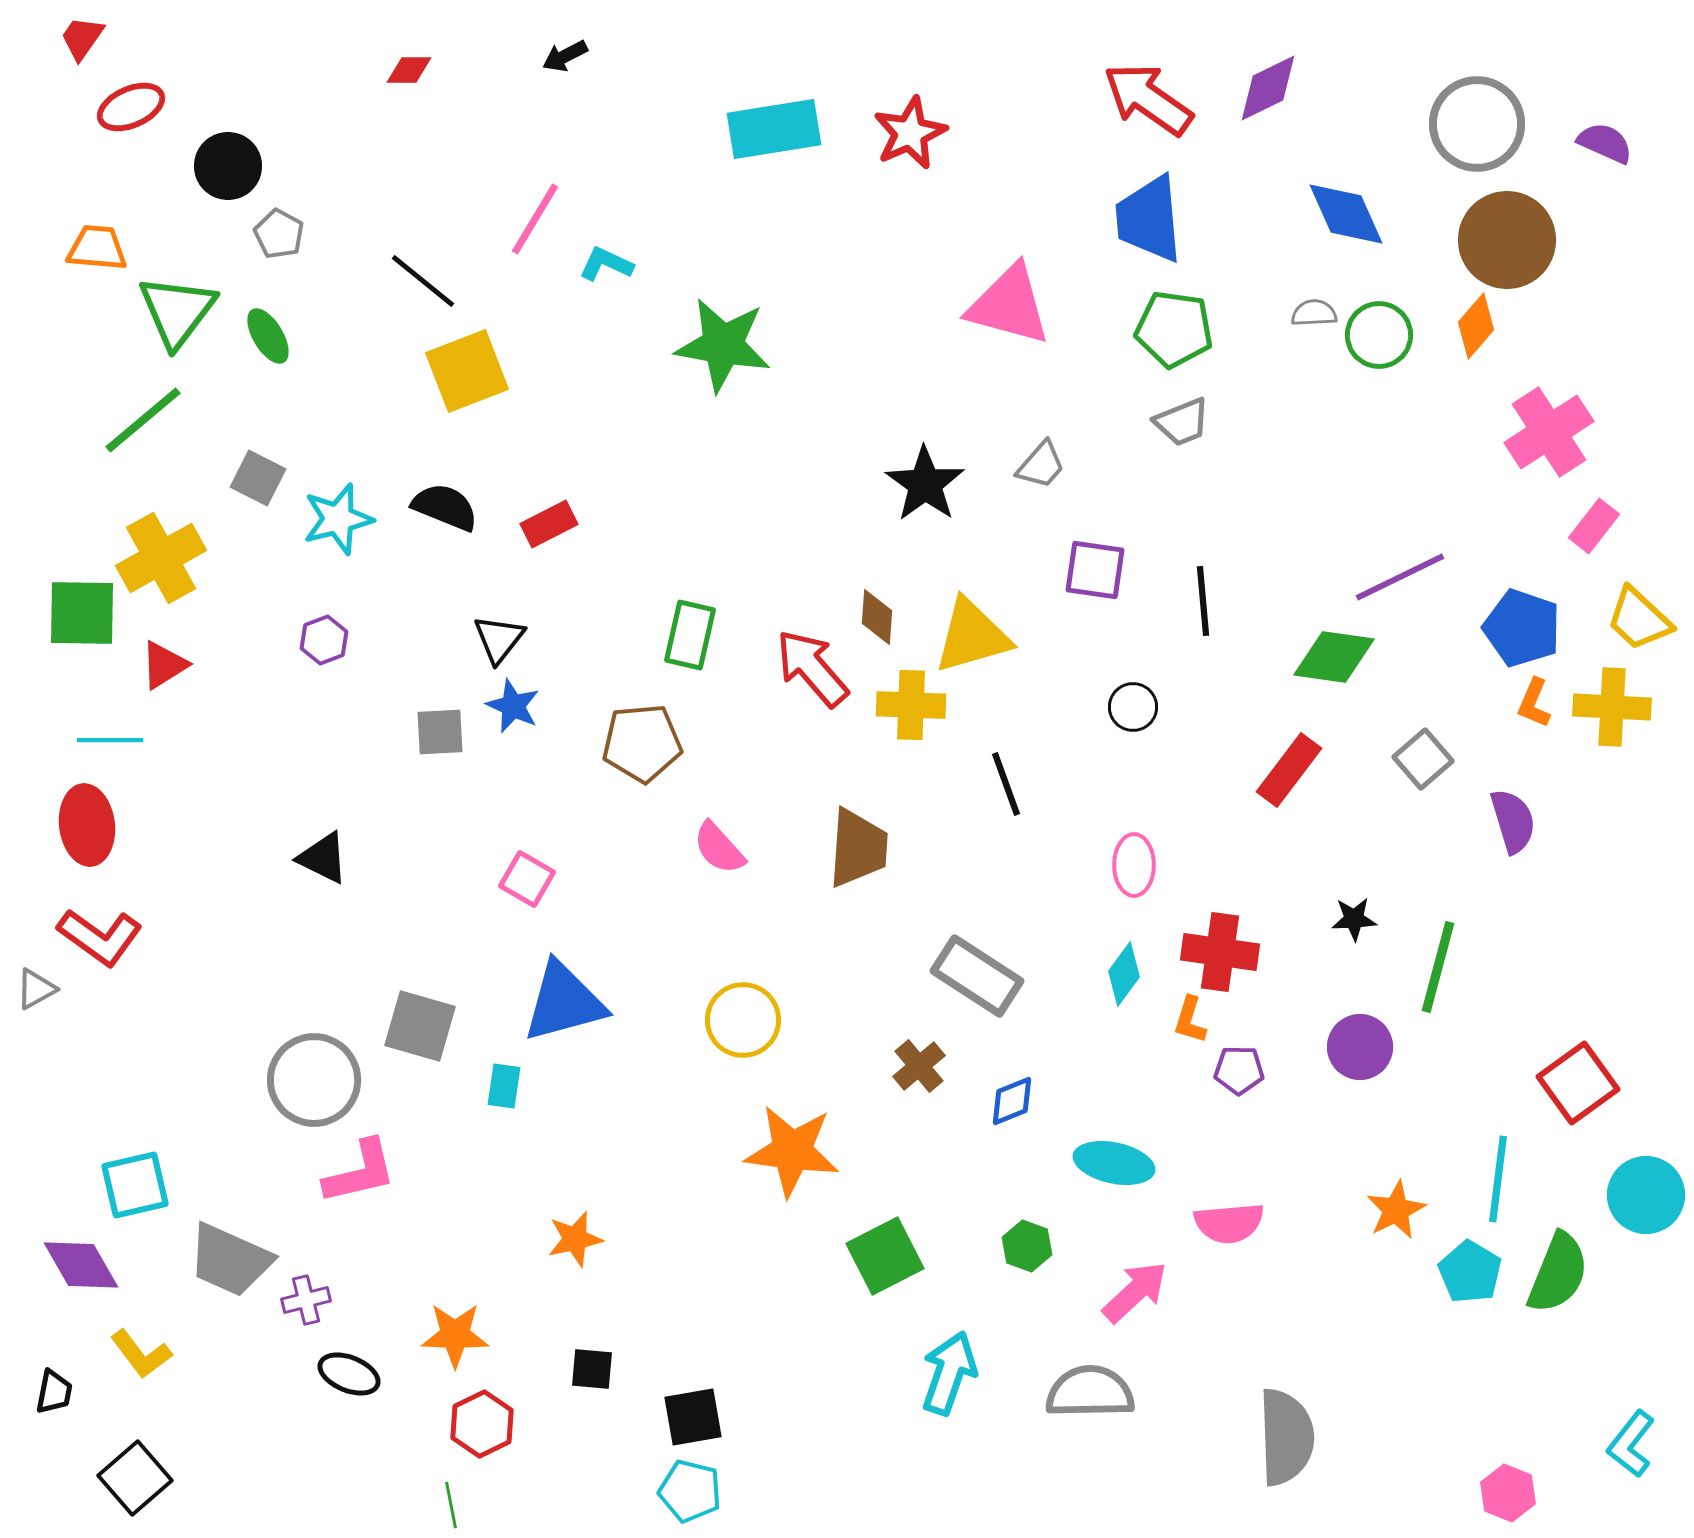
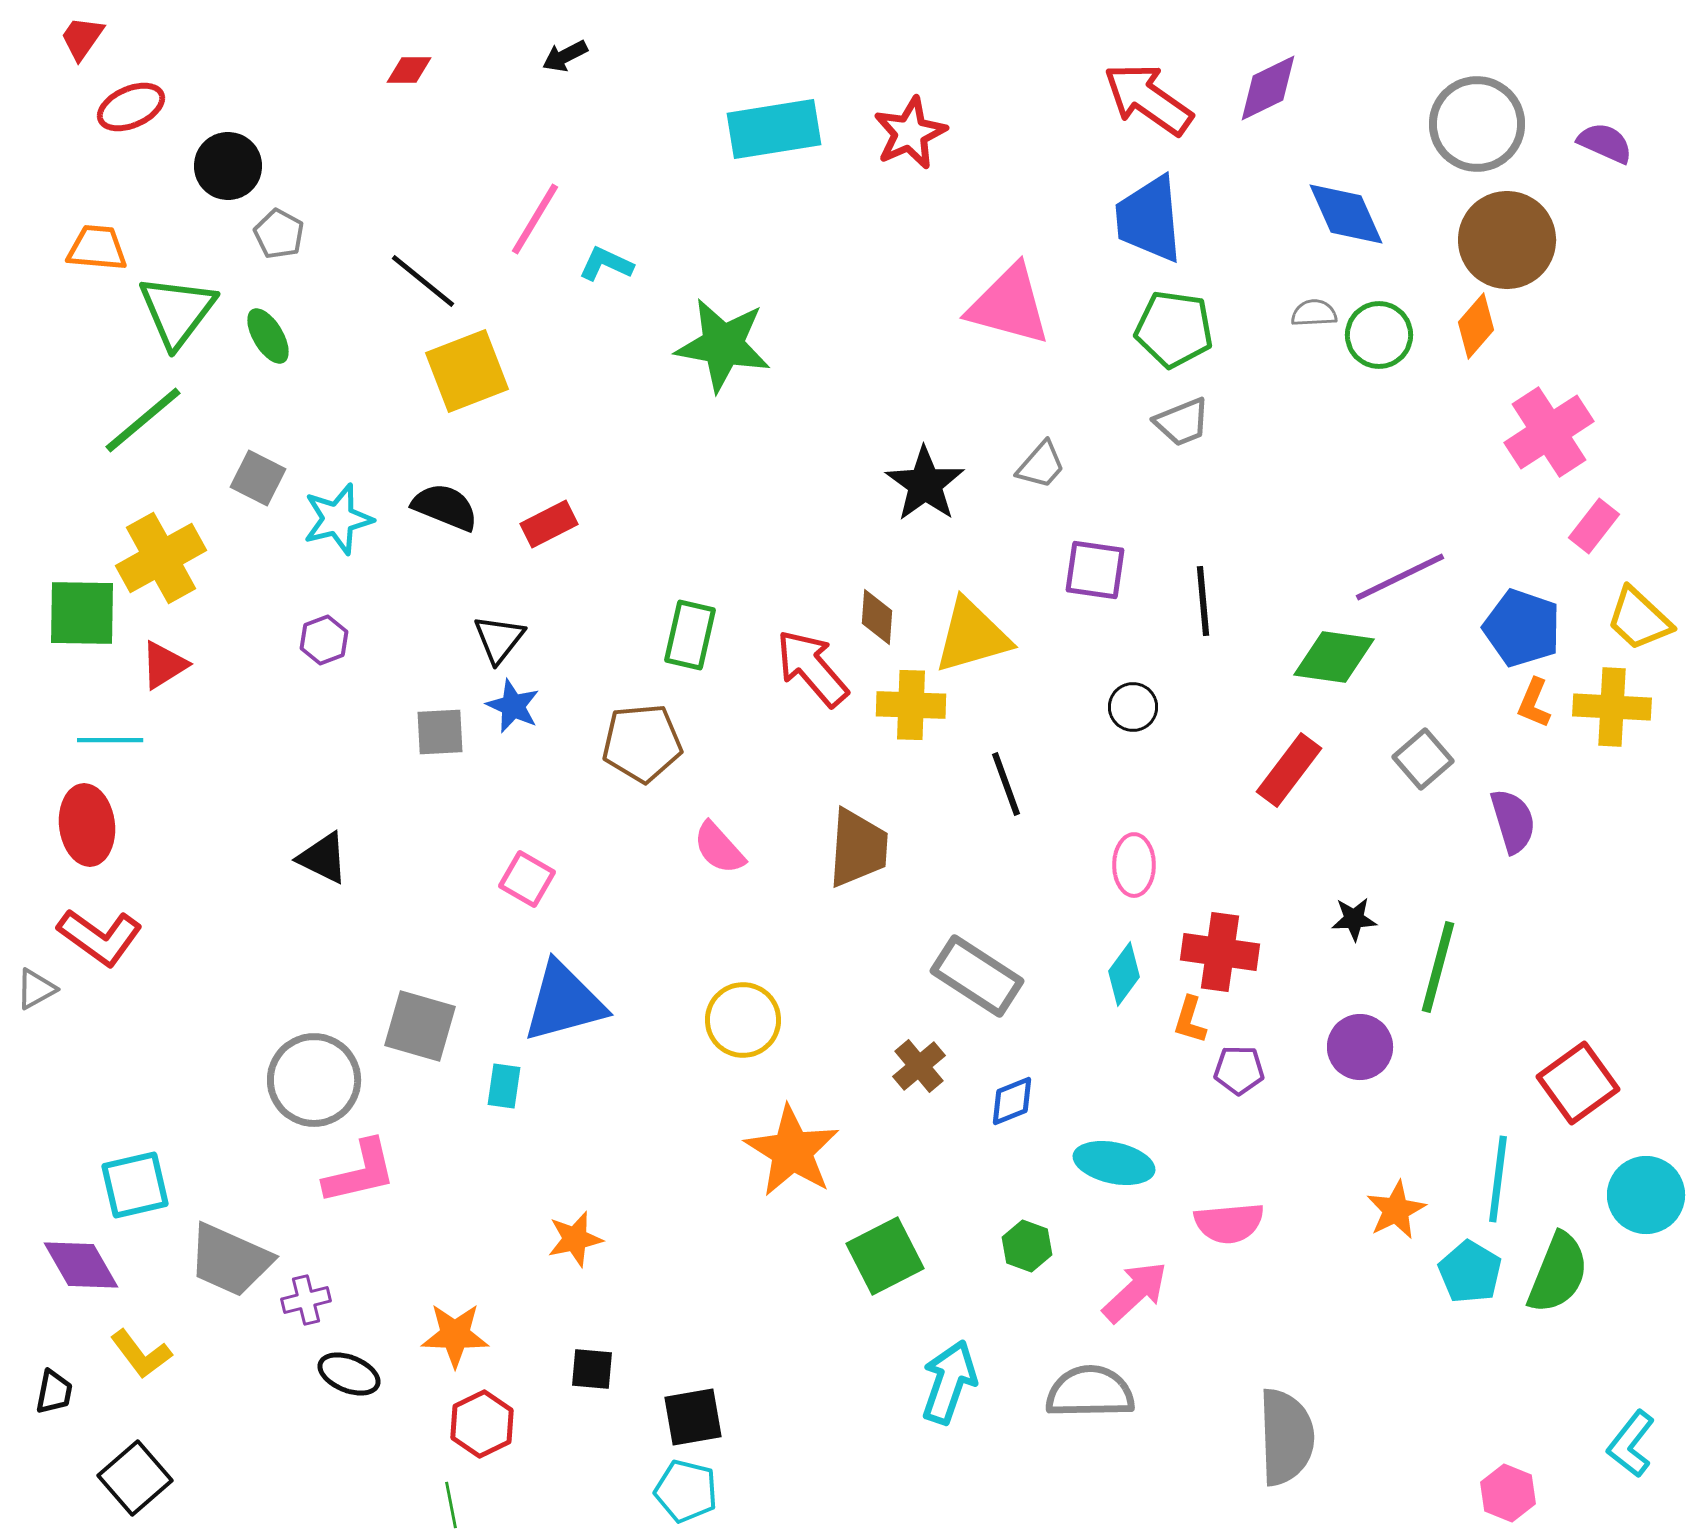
orange star at (792, 1151): rotated 24 degrees clockwise
cyan arrow at (949, 1373): moved 9 px down
cyan pentagon at (690, 1491): moved 4 px left
